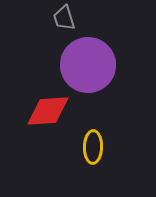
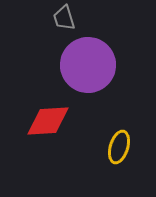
red diamond: moved 10 px down
yellow ellipse: moved 26 px right; rotated 16 degrees clockwise
